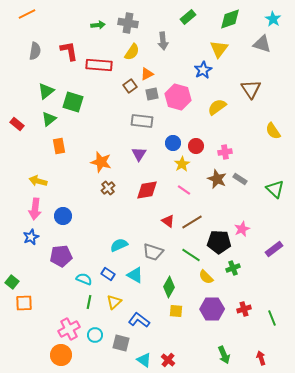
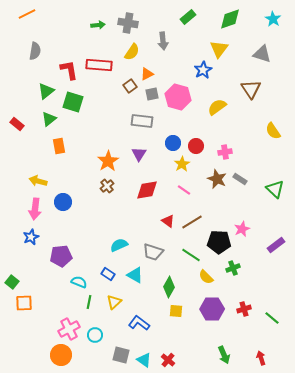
gray triangle at (262, 44): moved 10 px down
red L-shape at (69, 51): moved 19 px down
orange star at (101, 162): moved 7 px right, 1 px up; rotated 25 degrees clockwise
brown cross at (108, 188): moved 1 px left, 2 px up
blue circle at (63, 216): moved 14 px up
purple rectangle at (274, 249): moved 2 px right, 4 px up
cyan semicircle at (84, 279): moved 5 px left, 3 px down
green line at (272, 318): rotated 28 degrees counterclockwise
blue L-shape at (139, 320): moved 3 px down
gray square at (121, 343): moved 12 px down
